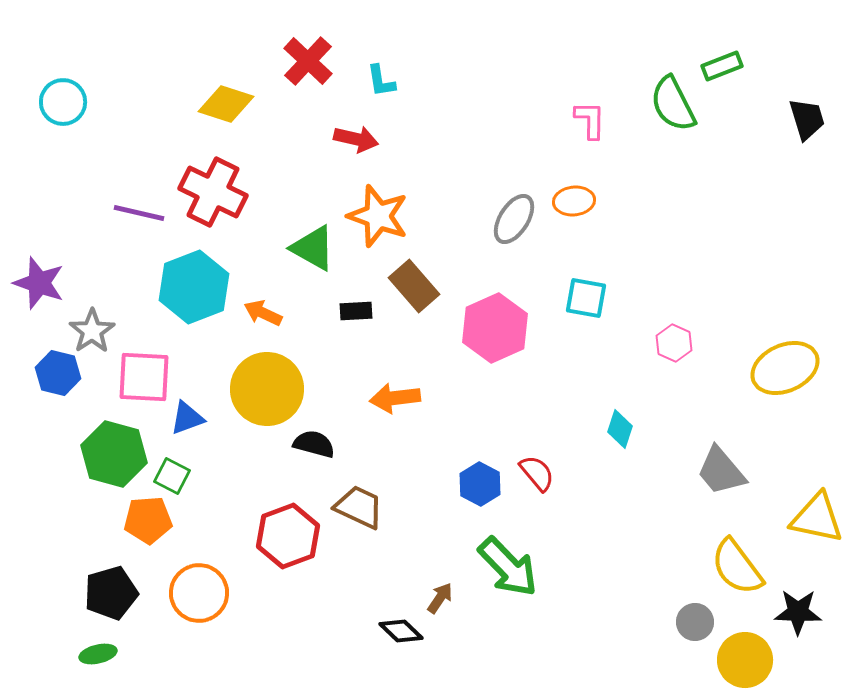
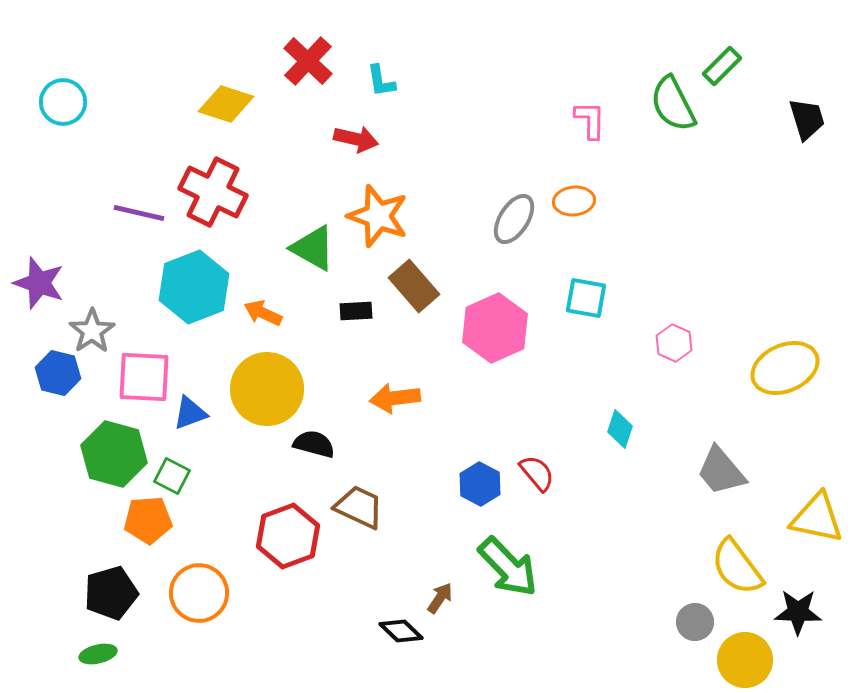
green rectangle at (722, 66): rotated 24 degrees counterclockwise
blue triangle at (187, 418): moved 3 px right, 5 px up
